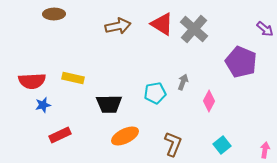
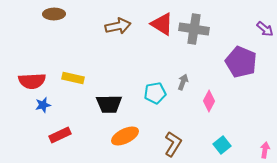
gray cross: rotated 32 degrees counterclockwise
brown L-shape: rotated 10 degrees clockwise
